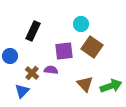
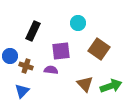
cyan circle: moved 3 px left, 1 px up
brown square: moved 7 px right, 2 px down
purple square: moved 3 px left
brown cross: moved 6 px left, 7 px up; rotated 24 degrees counterclockwise
